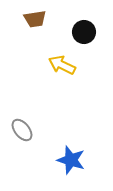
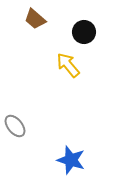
brown trapezoid: rotated 50 degrees clockwise
yellow arrow: moved 6 px right; rotated 24 degrees clockwise
gray ellipse: moved 7 px left, 4 px up
